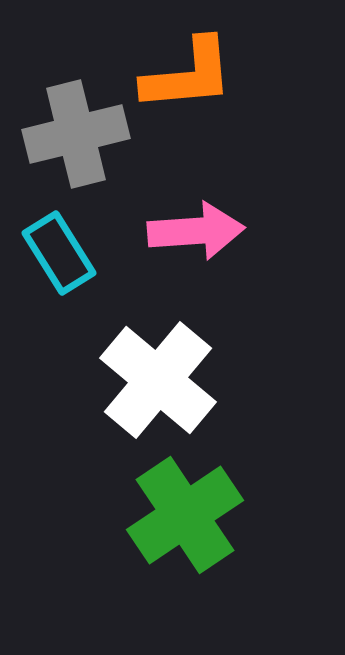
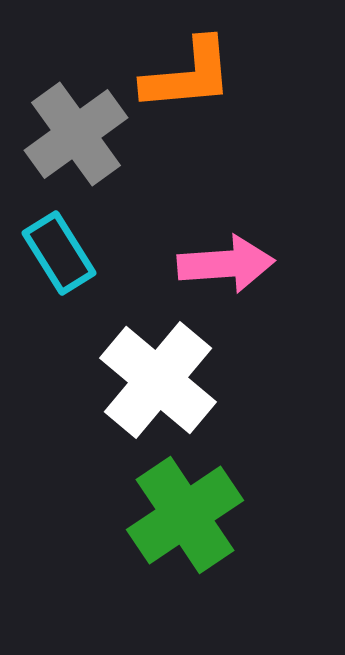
gray cross: rotated 22 degrees counterclockwise
pink arrow: moved 30 px right, 33 px down
